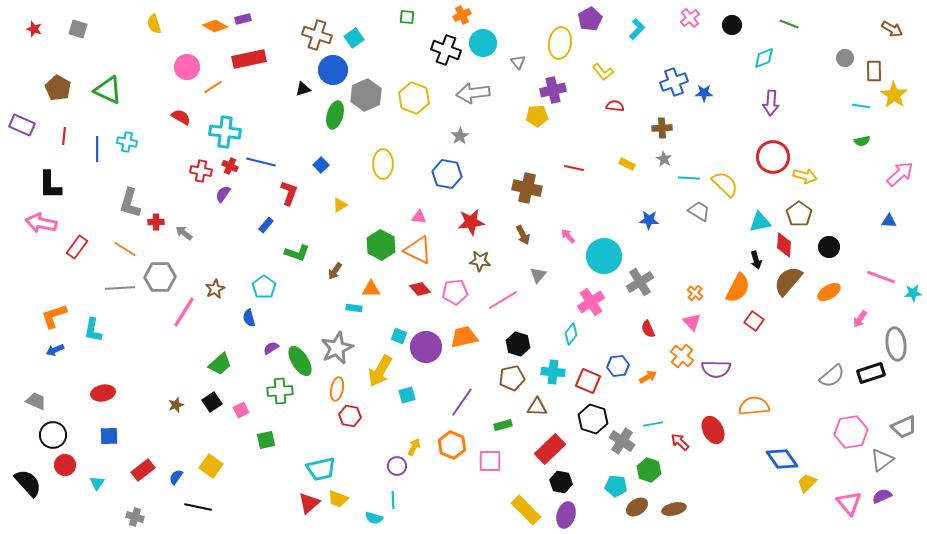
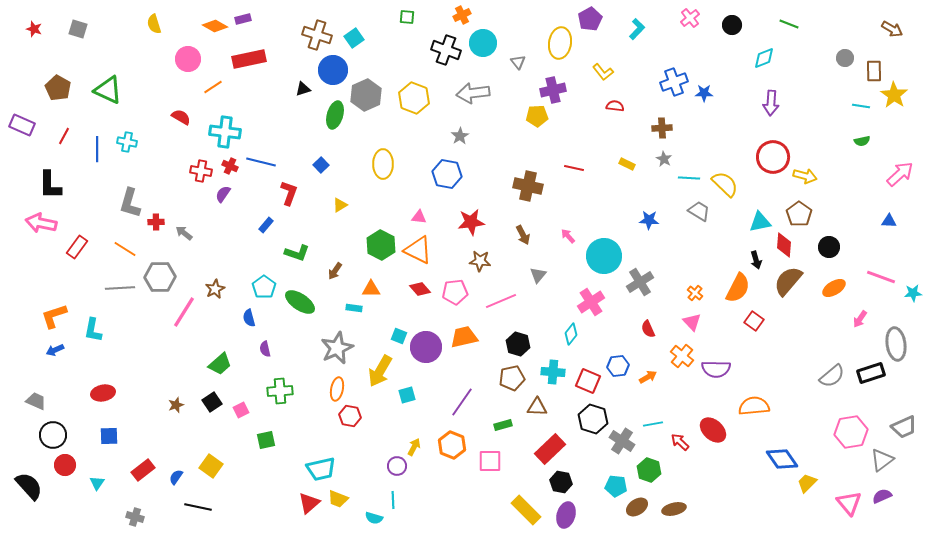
pink circle at (187, 67): moved 1 px right, 8 px up
red line at (64, 136): rotated 24 degrees clockwise
brown cross at (527, 188): moved 1 px right, 2 px up
orange ellipse at (829, 292): moved 5 px right, 4 px up
pink line at (503, 300): moved 2 px left, 1 px down; rotated 8 degrees clockwise
purple semicircle at (271, 348): moved 6 px left, 1 px down; rotated 70 degrees counterclockwise
green ellipse at (300, 361): moved 59 px up; rotated 24 degrees counterclockwise
red ellipse at (713, 430): rotated 20 degrees counterclockwise
black semicircle at (28, 483): moved 1 px right, 3 px down
